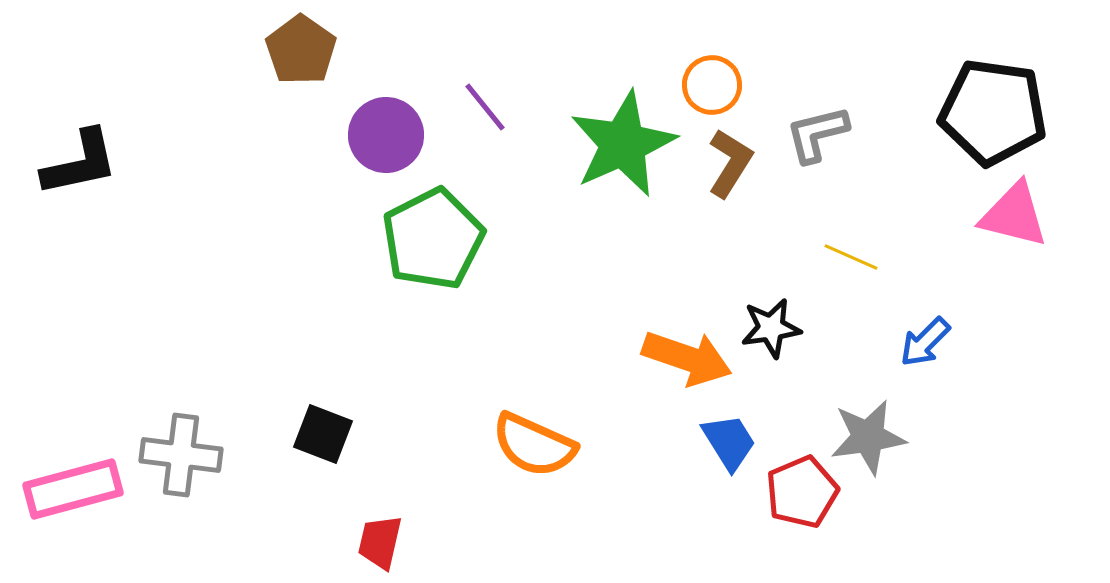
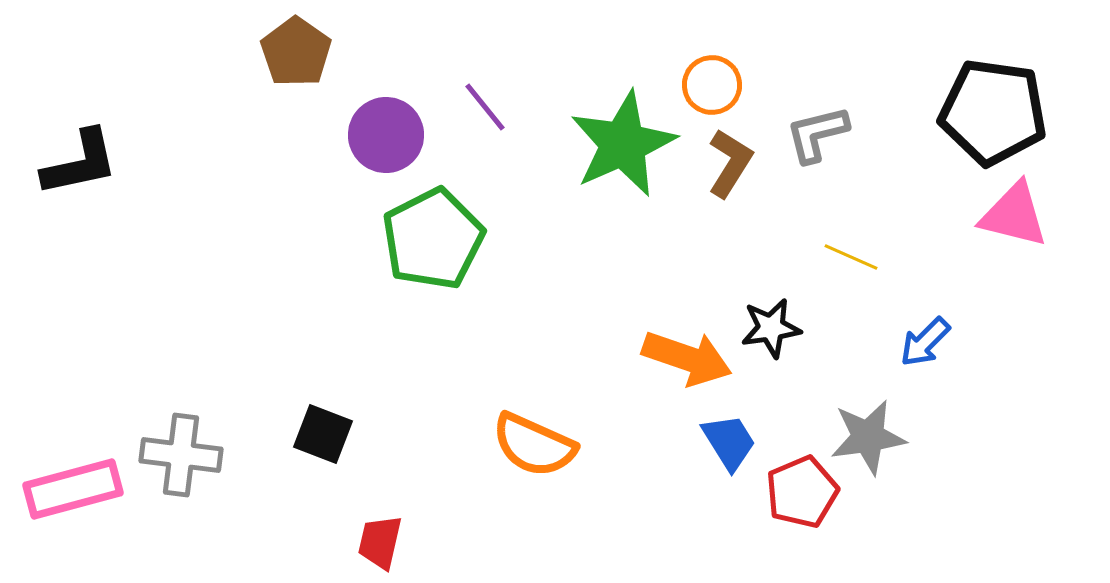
brown pentagon: moved 5 px left, 2 px down
